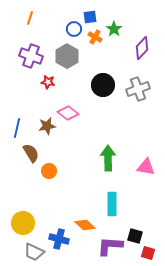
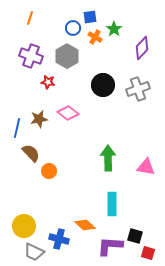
blue circle: moved 1 px left, 1 px up
brown star: moved 8 px left, 7 px up
brown semicircle: rotated 12 degrees counterclockwise
yellow circle: moved 1 px right, 3 px down
